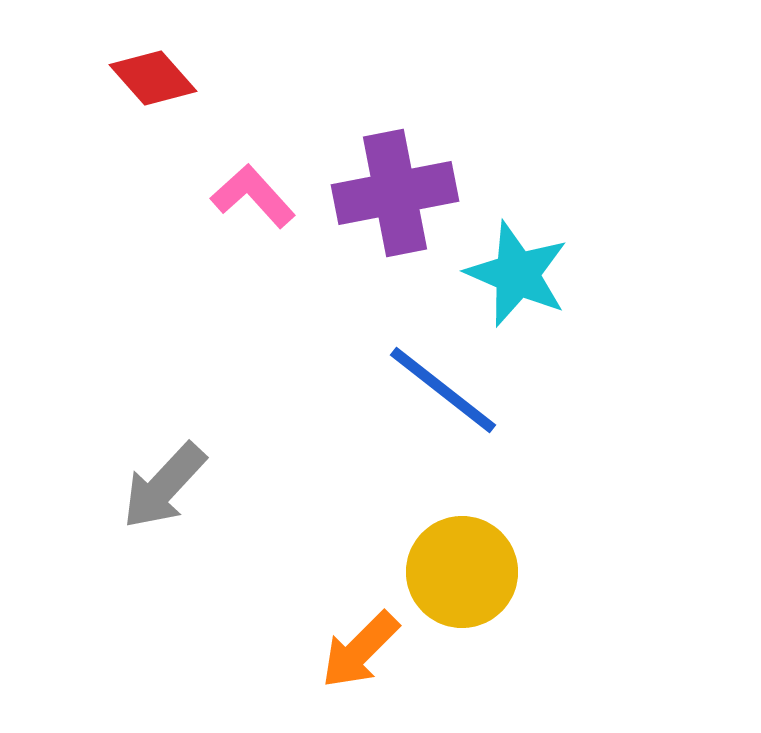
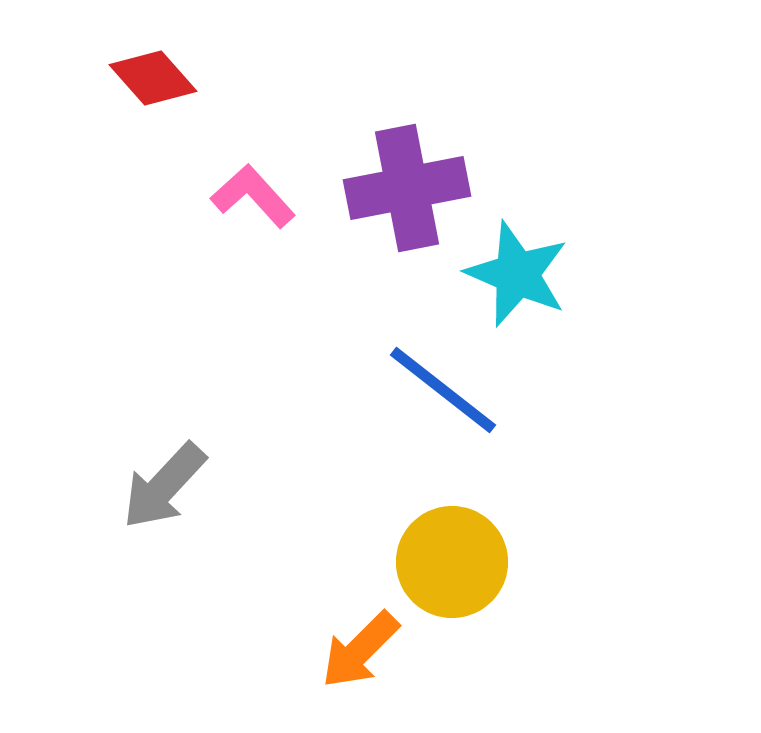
purple cross: moved 12 px right, 5 px up
yellow circle: moved 10 px left, 10 px up
